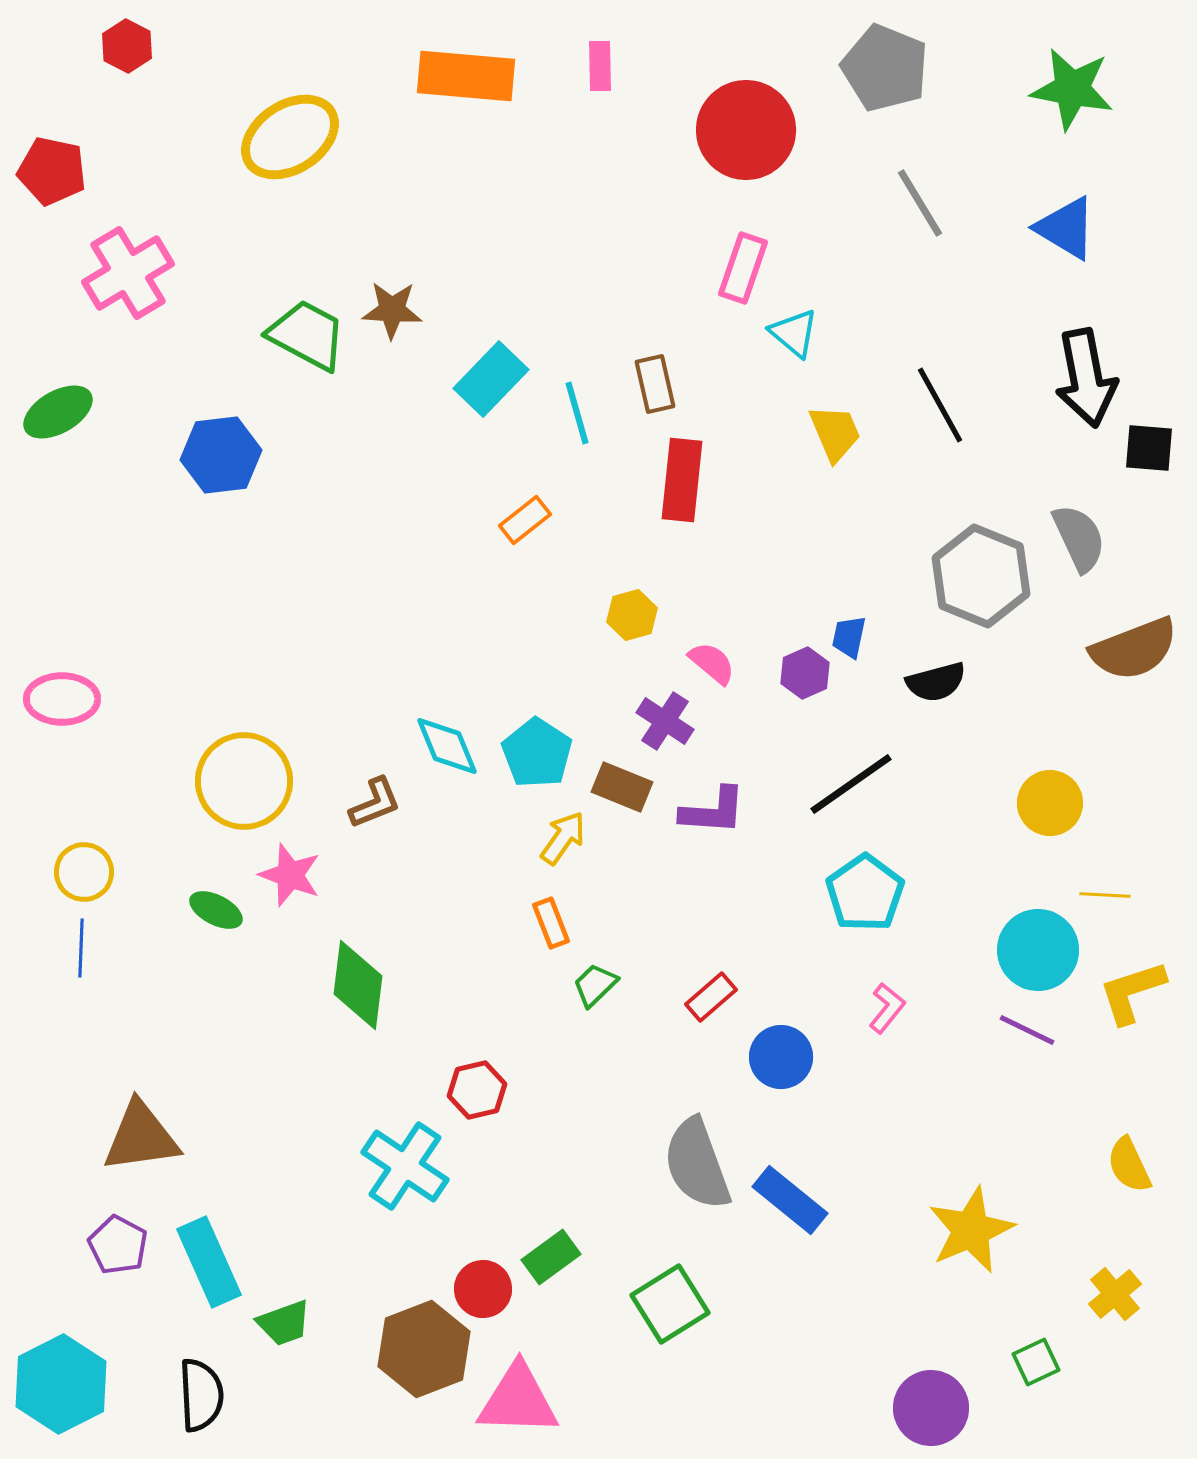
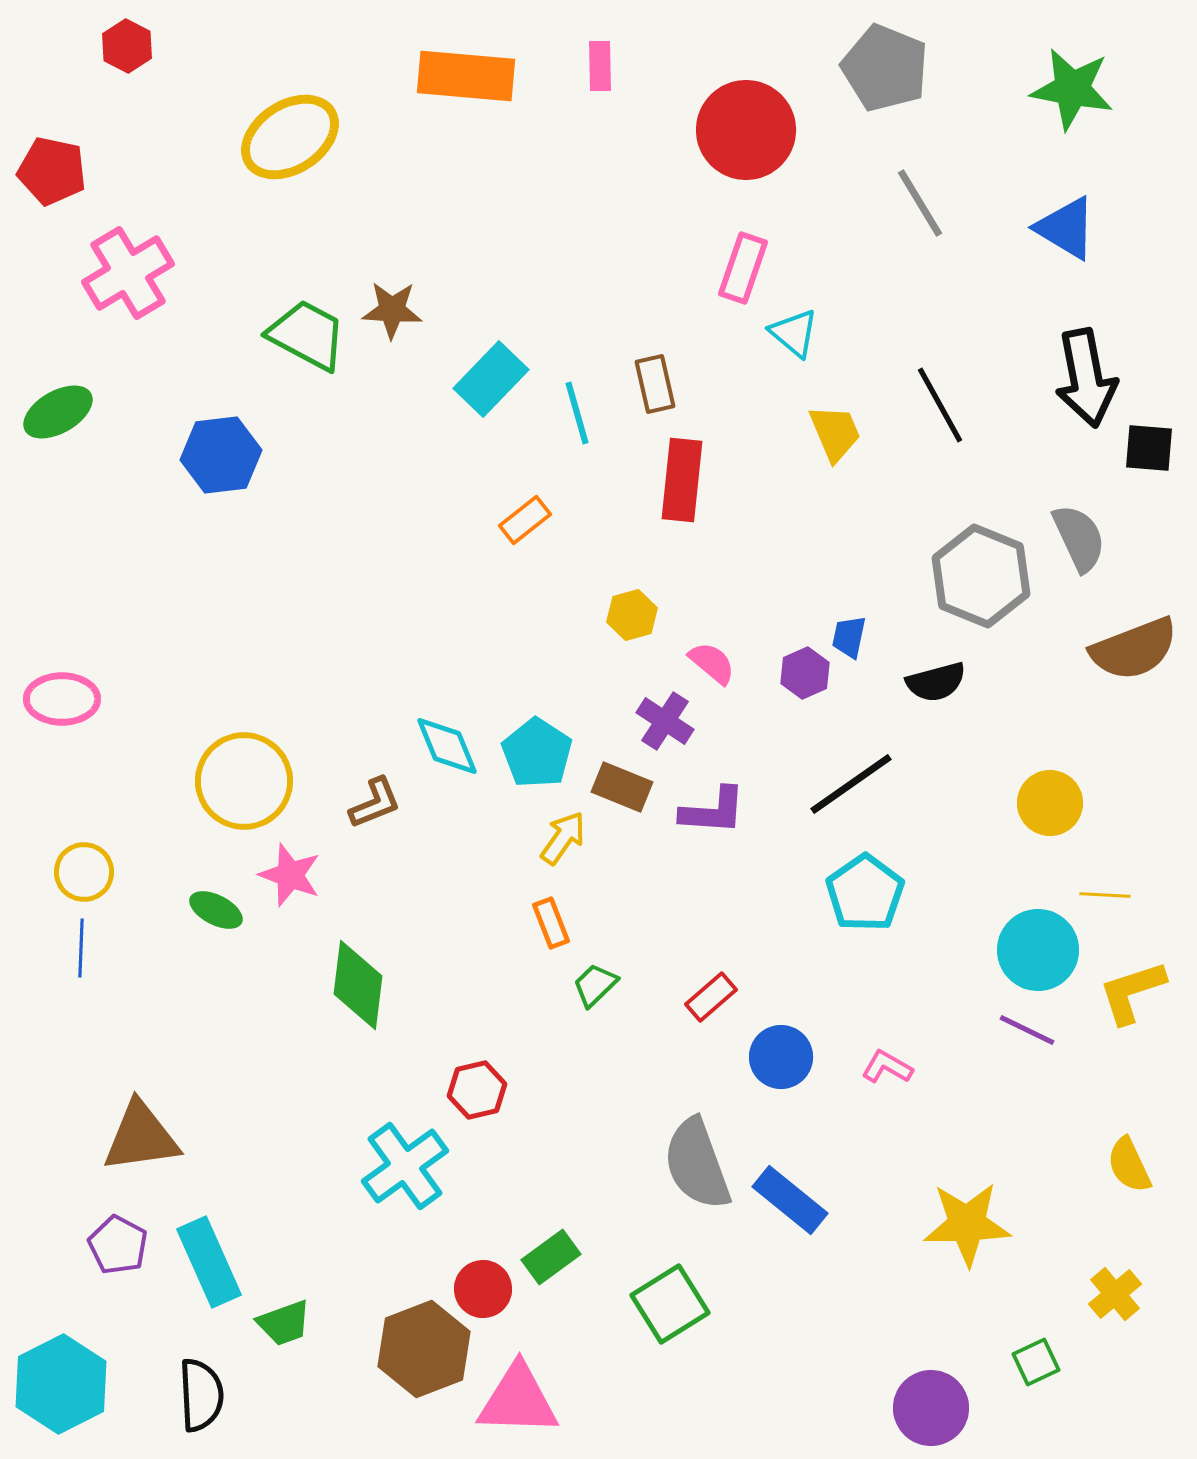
pink L-shape at (887, 1008): moved 59 px down; rotated 99 degrees counterclockwise
cyan cross at (405, 1166): rotated 20 degrees clockwise
yellow star at (971, 1230): moved 4 px left, 6 px up; rotated 22 degrees clockwise
